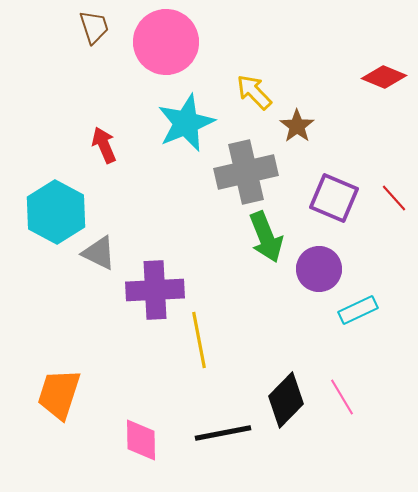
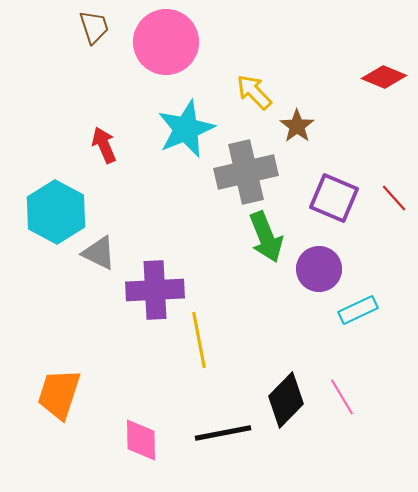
cyan star: moved 6 px down
